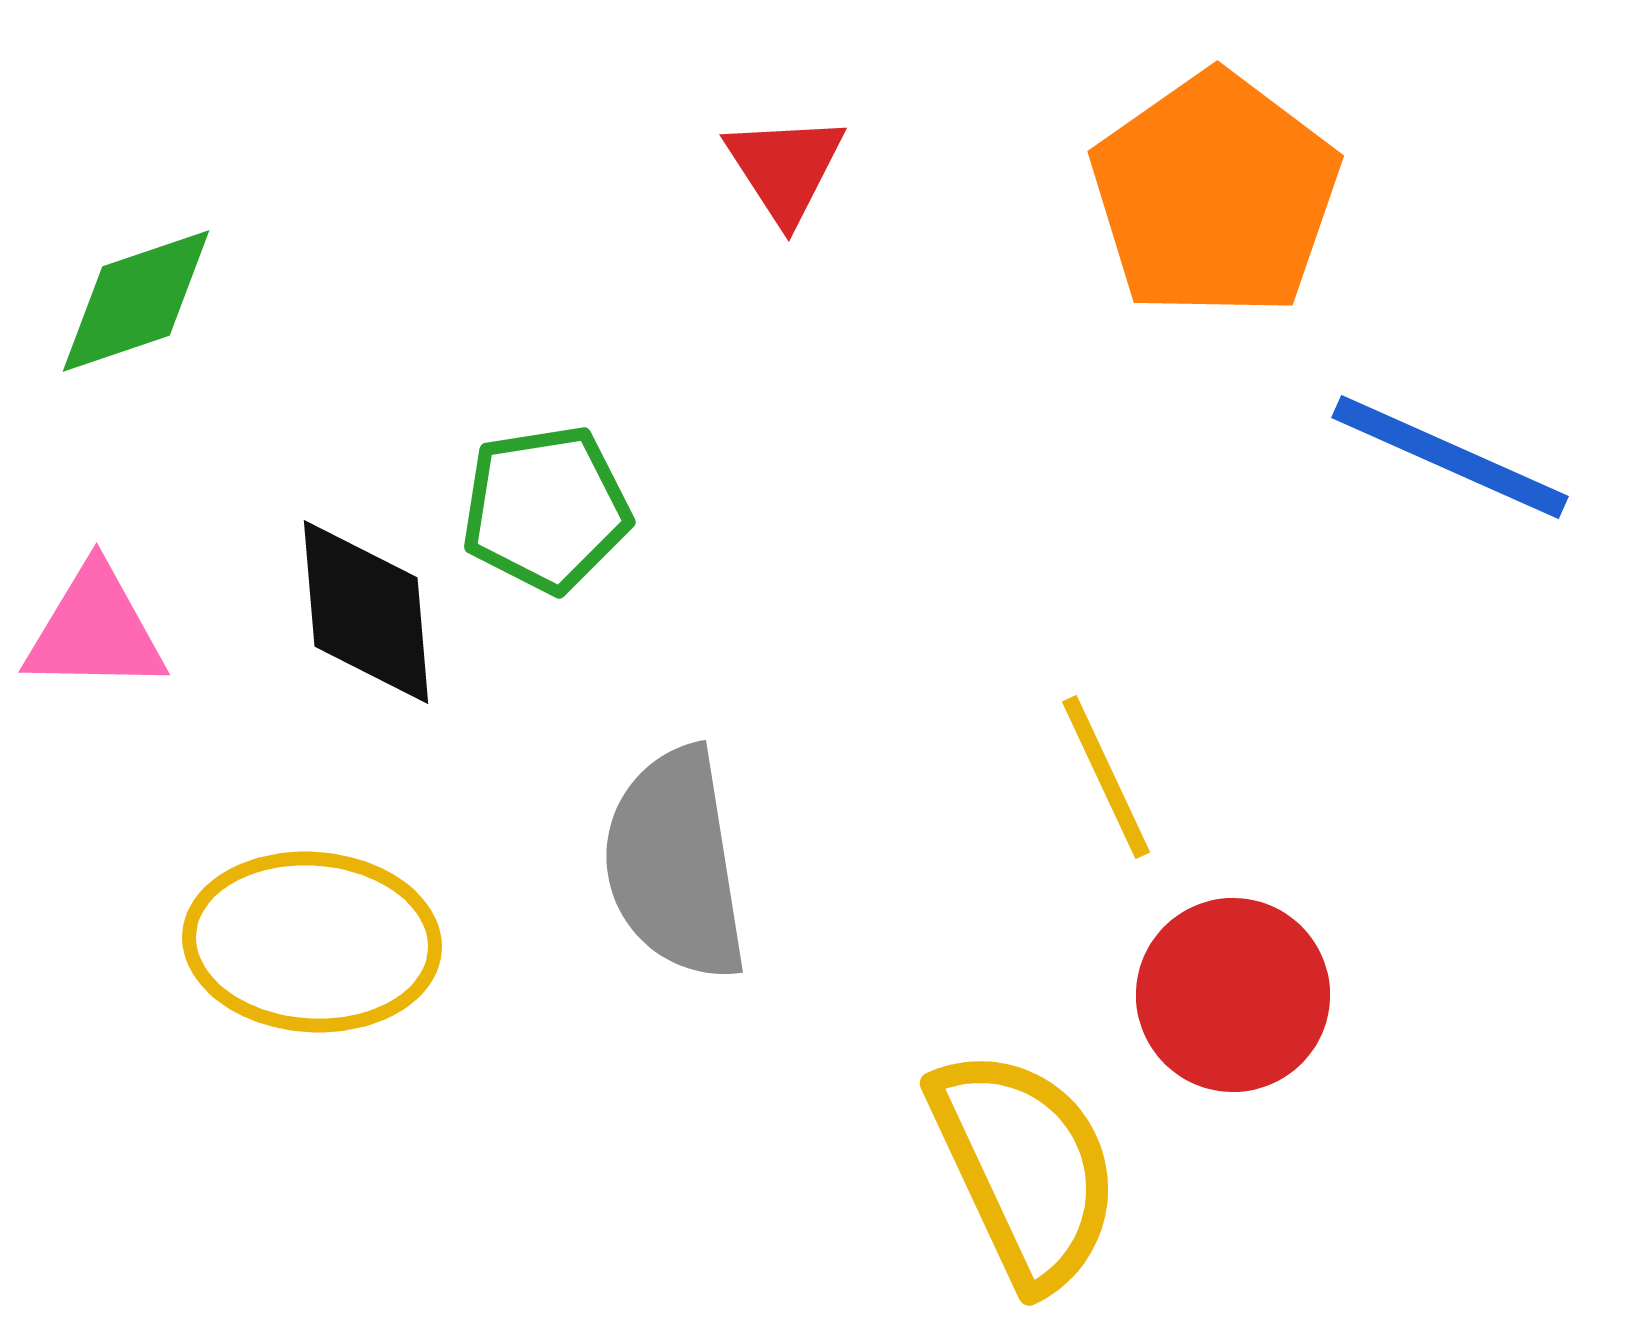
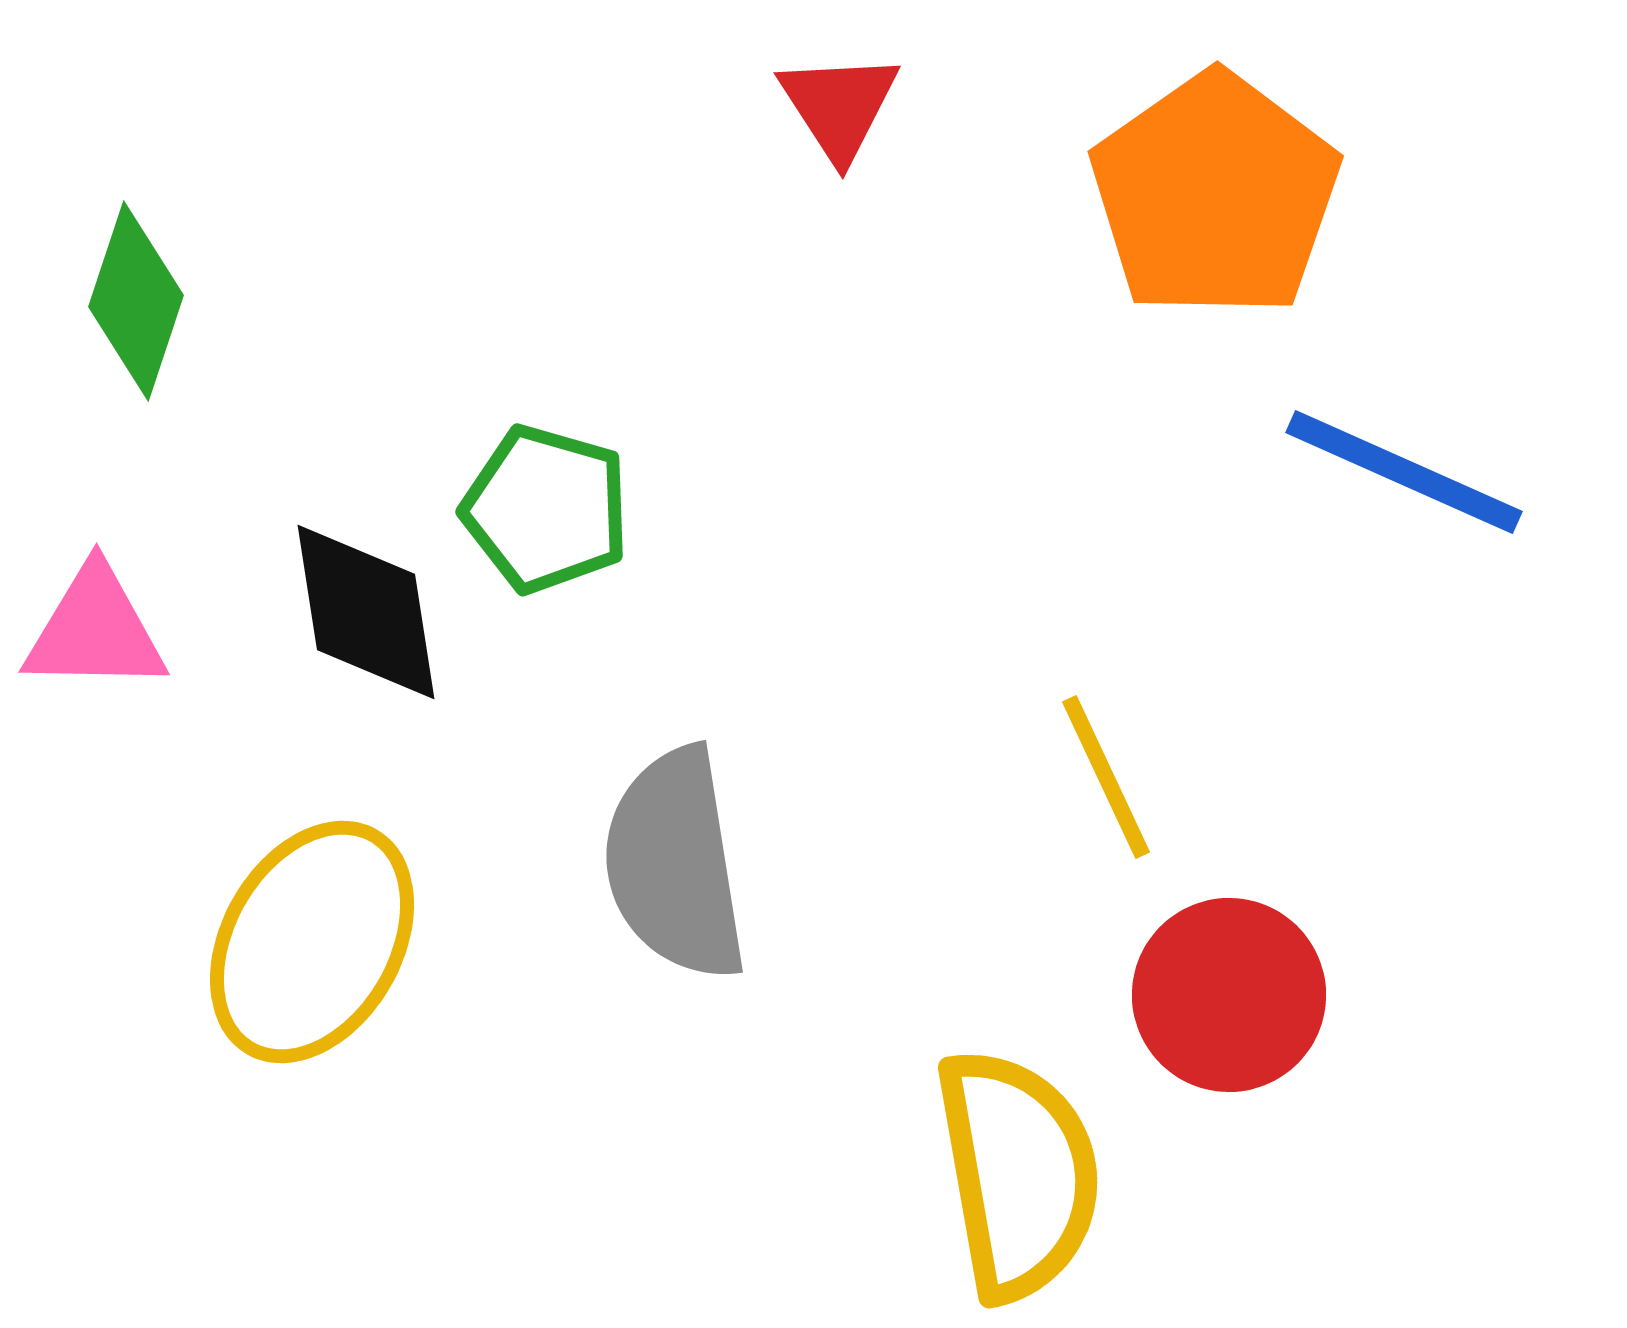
red triangle: moved 54 px right, 62 px up
green diamond: rotated 53 degrees counterclockwise
blue line: moved 46 px left, 15 px down
green pentagon: rotated 25 degrees clockwise
black diamond: rotated 4 degrees counterclockwise
yellow ellipse: rotated 64 degrees counterclockwise
red circle: moved 4 px left
yellow semicircle: moved 7 px left, 6 px down; rotated 15 degrees clockwise
